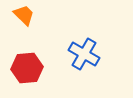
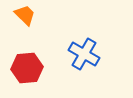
orange trapezoid: moved 1 px right
